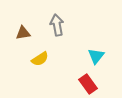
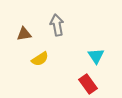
brown triangle: moved 1 px right, 1 px down
cyan triangle: rotated 12 degrees counterclockwise
